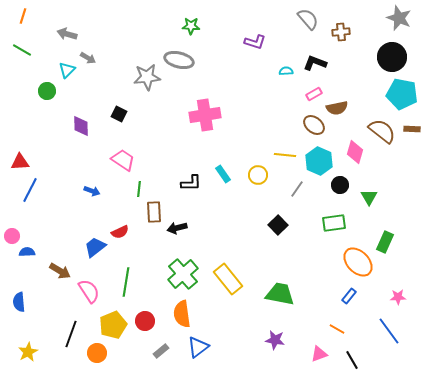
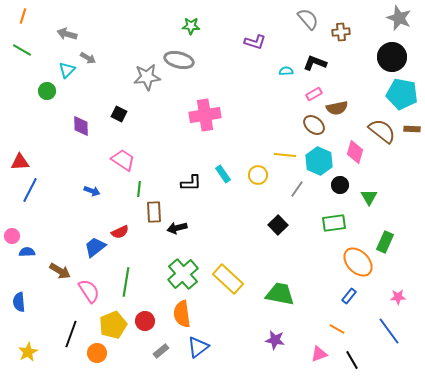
yellow rectangle at (228, 279): rotated 8 degrees counterclockwise
